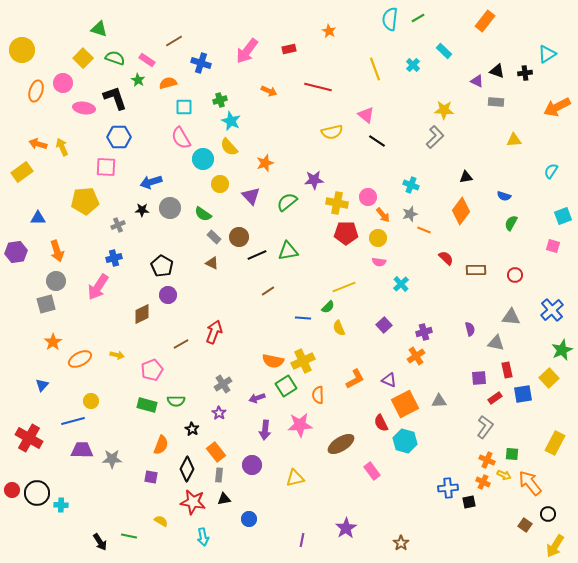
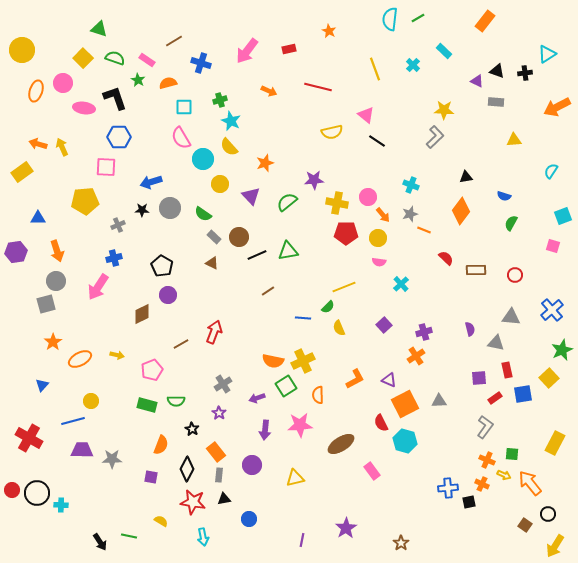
orange cross at (483, 482): moved 1 px left, 2 px down
